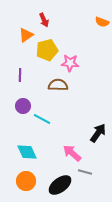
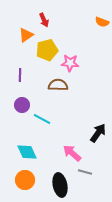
purple circle: moved 1 px left, 1 px up
orange circle: moved 1 px left, 1 px up
black ellipse: rotated 65 degrees counterclockwise
